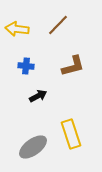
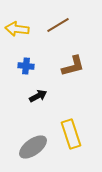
brown line: rotated 15 degrees clockwise
